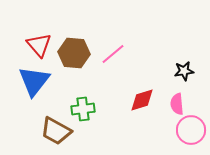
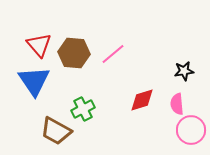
blue triangle: rotated 12 degrees counterclockwise
green cross: rotated 20 degrees counterclockwise
